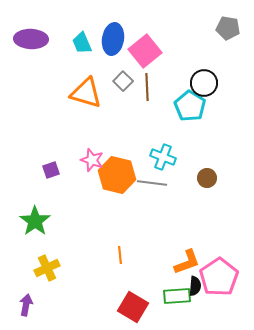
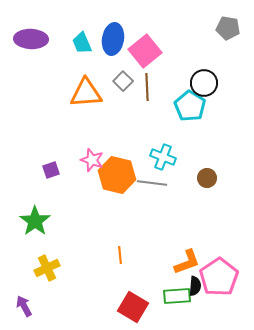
orange triangle: rotated 20 degrees counterclockwise
purple arrow: moved 2 px left, 1 px down; rotated 40 degrees counterclockwise
